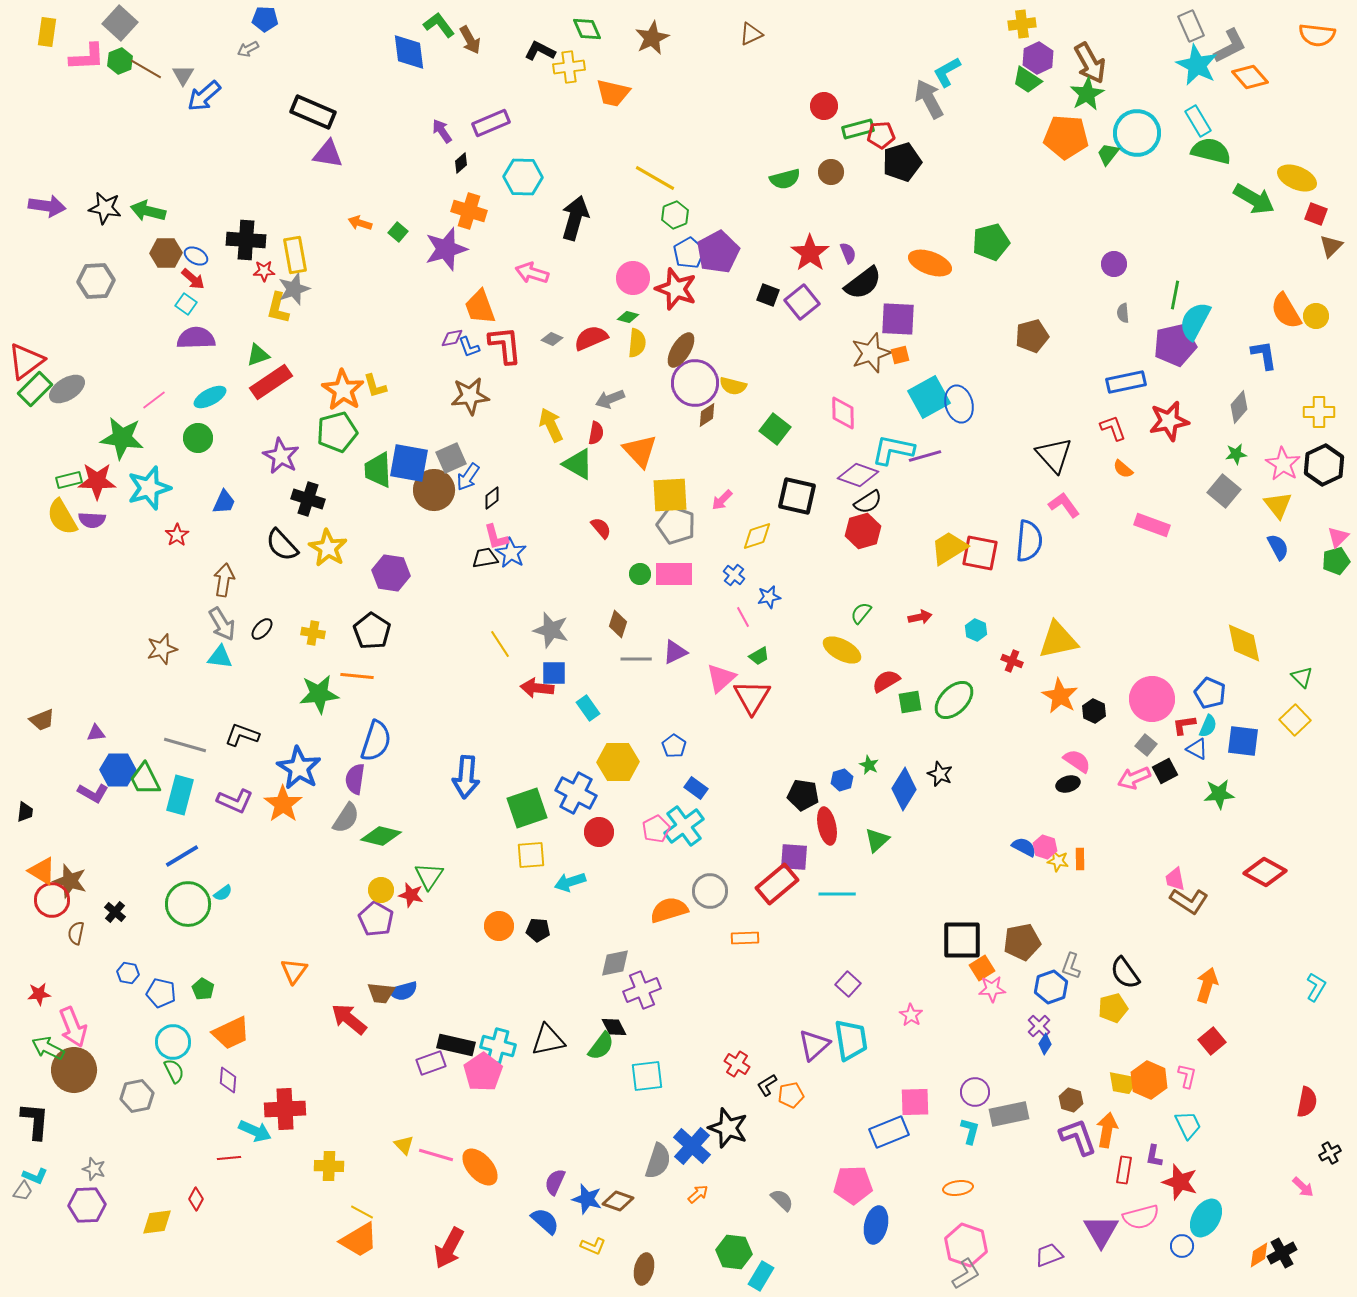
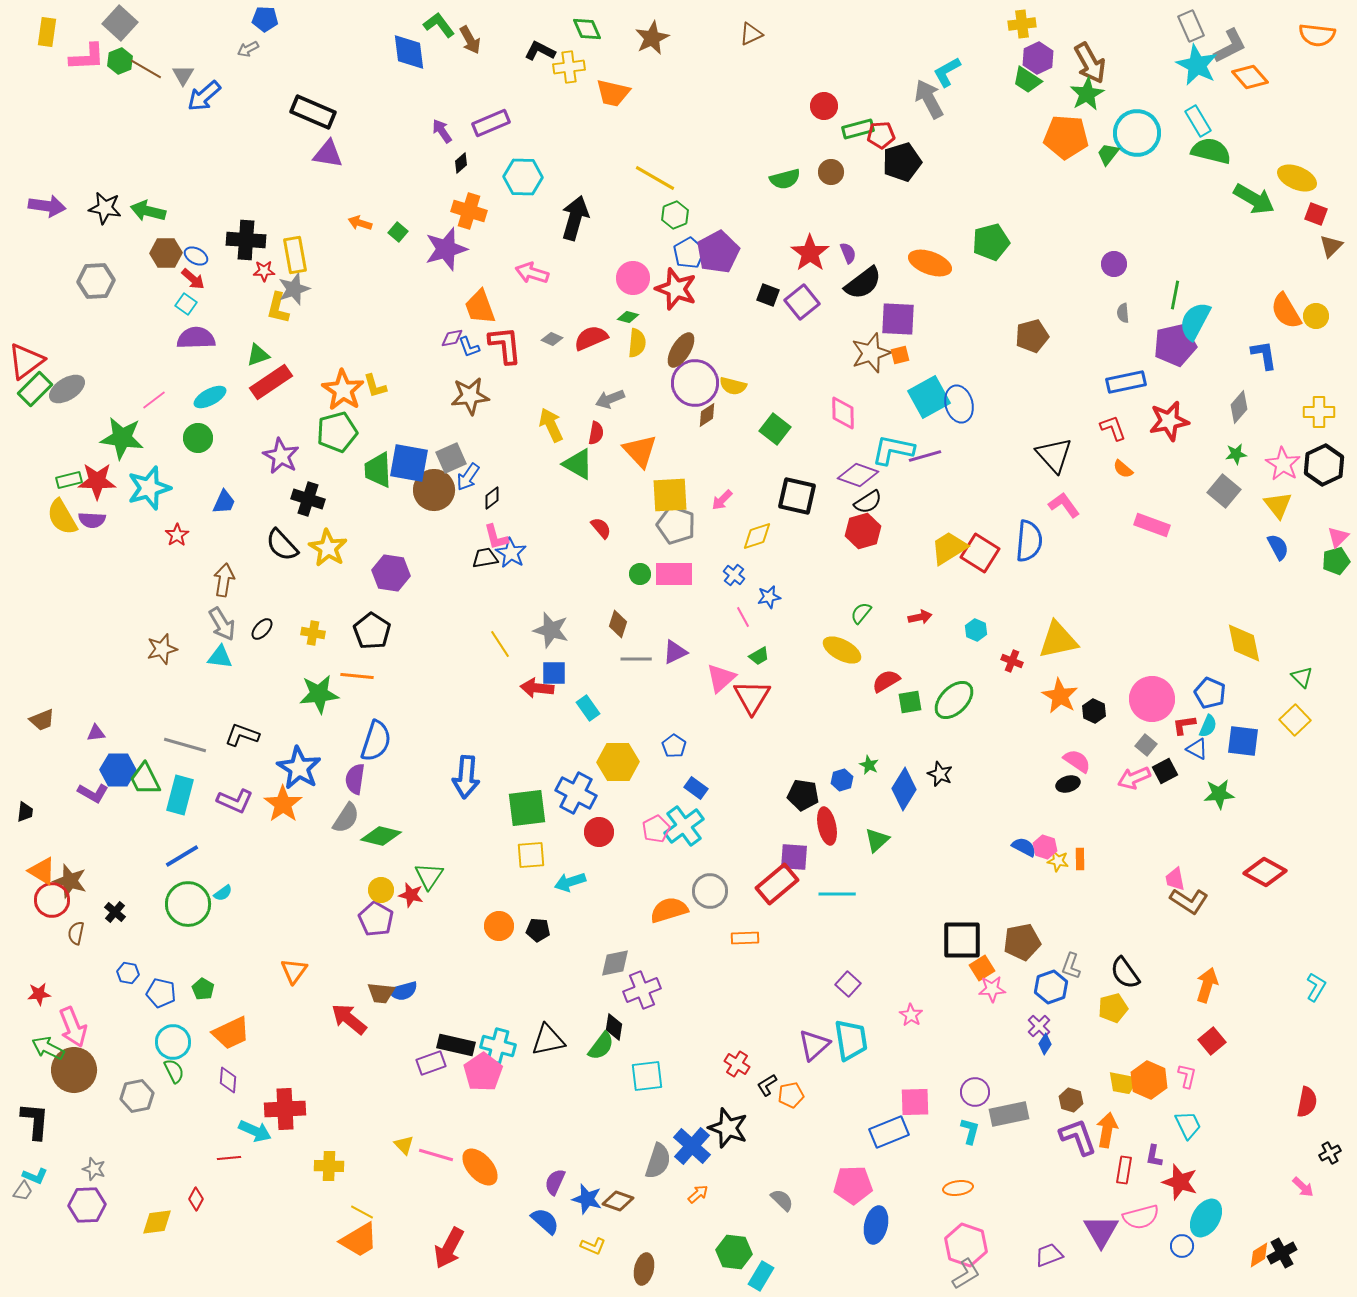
red square at (980, 553): rotated 21 degrees clockwise
green square at (527, 808): rotated 12 degrees clockwise
black diamond at (614, 1027): rotated 36 degrees clockwise
